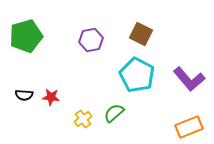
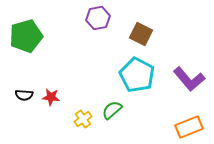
purple hexagon: moved 7 px right, 22 px up
green semicircle: moved 2 px left, 3 px up
